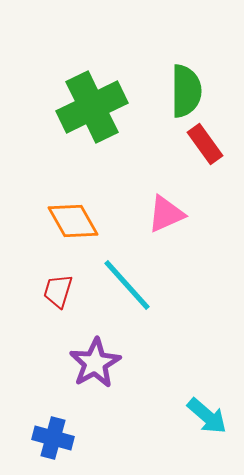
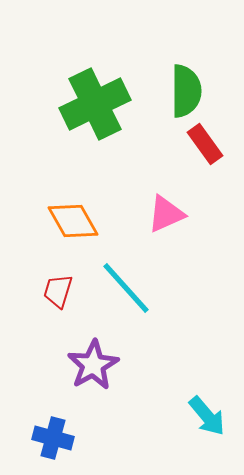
green cross: moved 3 px right, 3 px up
cyan line: moved 1 px left, 3 px down
purple star: moved 2 px left, 2 px down
cyan arrow: rotated 9 degrees clockwise
